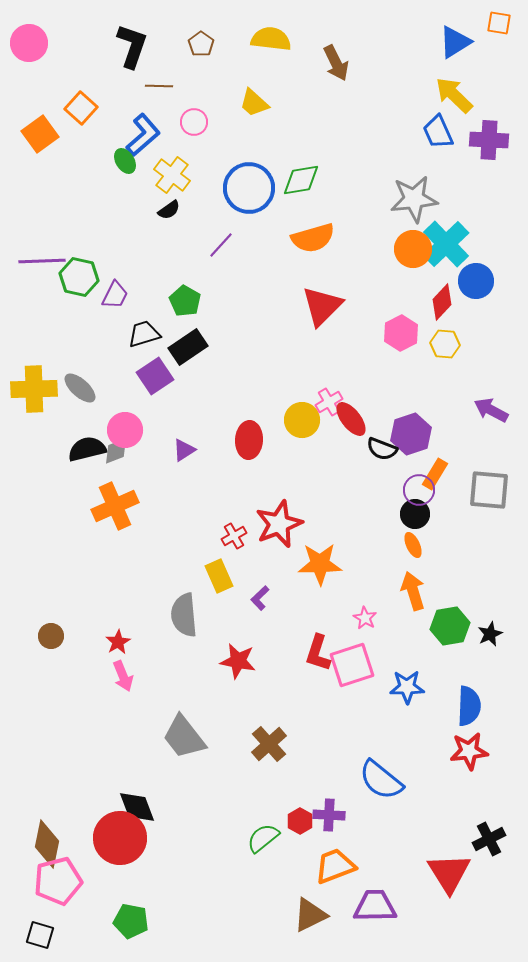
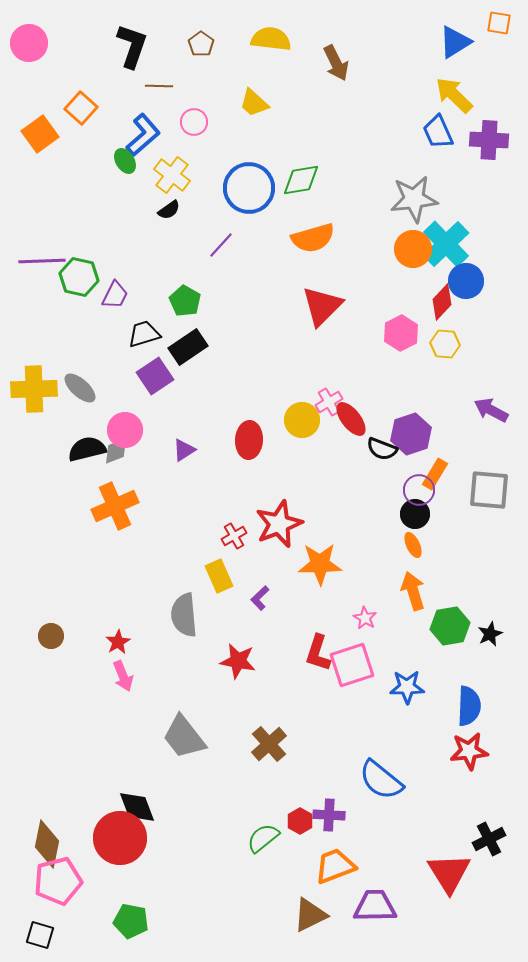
blue circle at (476, 281): moved 10 px left
